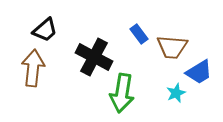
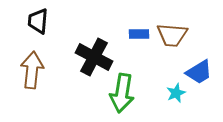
black trapezoid: moved 7 px left, 9 px up; rotated 136 degrees clockwise
blue rectangle: rotated 54 degrees counterclockwise
brown trapezoid: moved 12 px up
brown arrow: moved 1 px left, 2 px down
